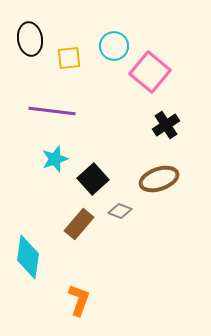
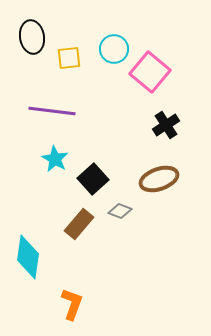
black ellipse: moved 2 px right, 2 px up
cyan circle: moved 3 px down
cyan star: rotated 24 degrees counterclockwise
orange L-shape: moved 7 px left, 4 px down
